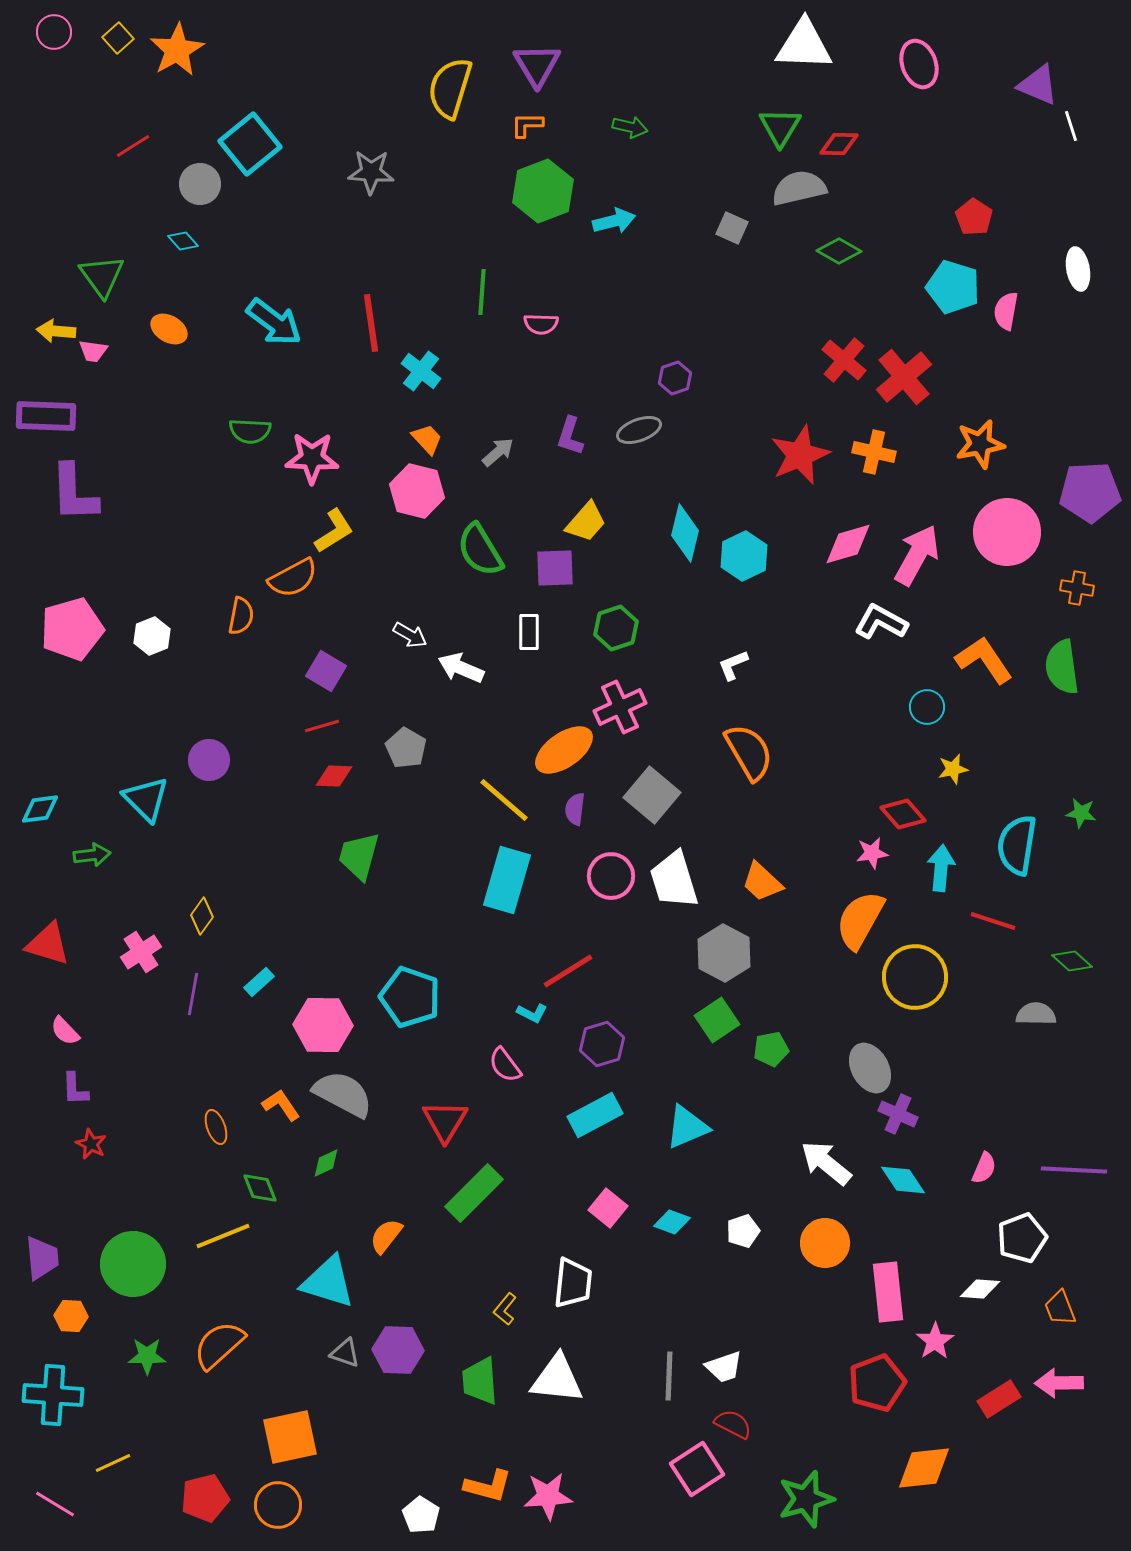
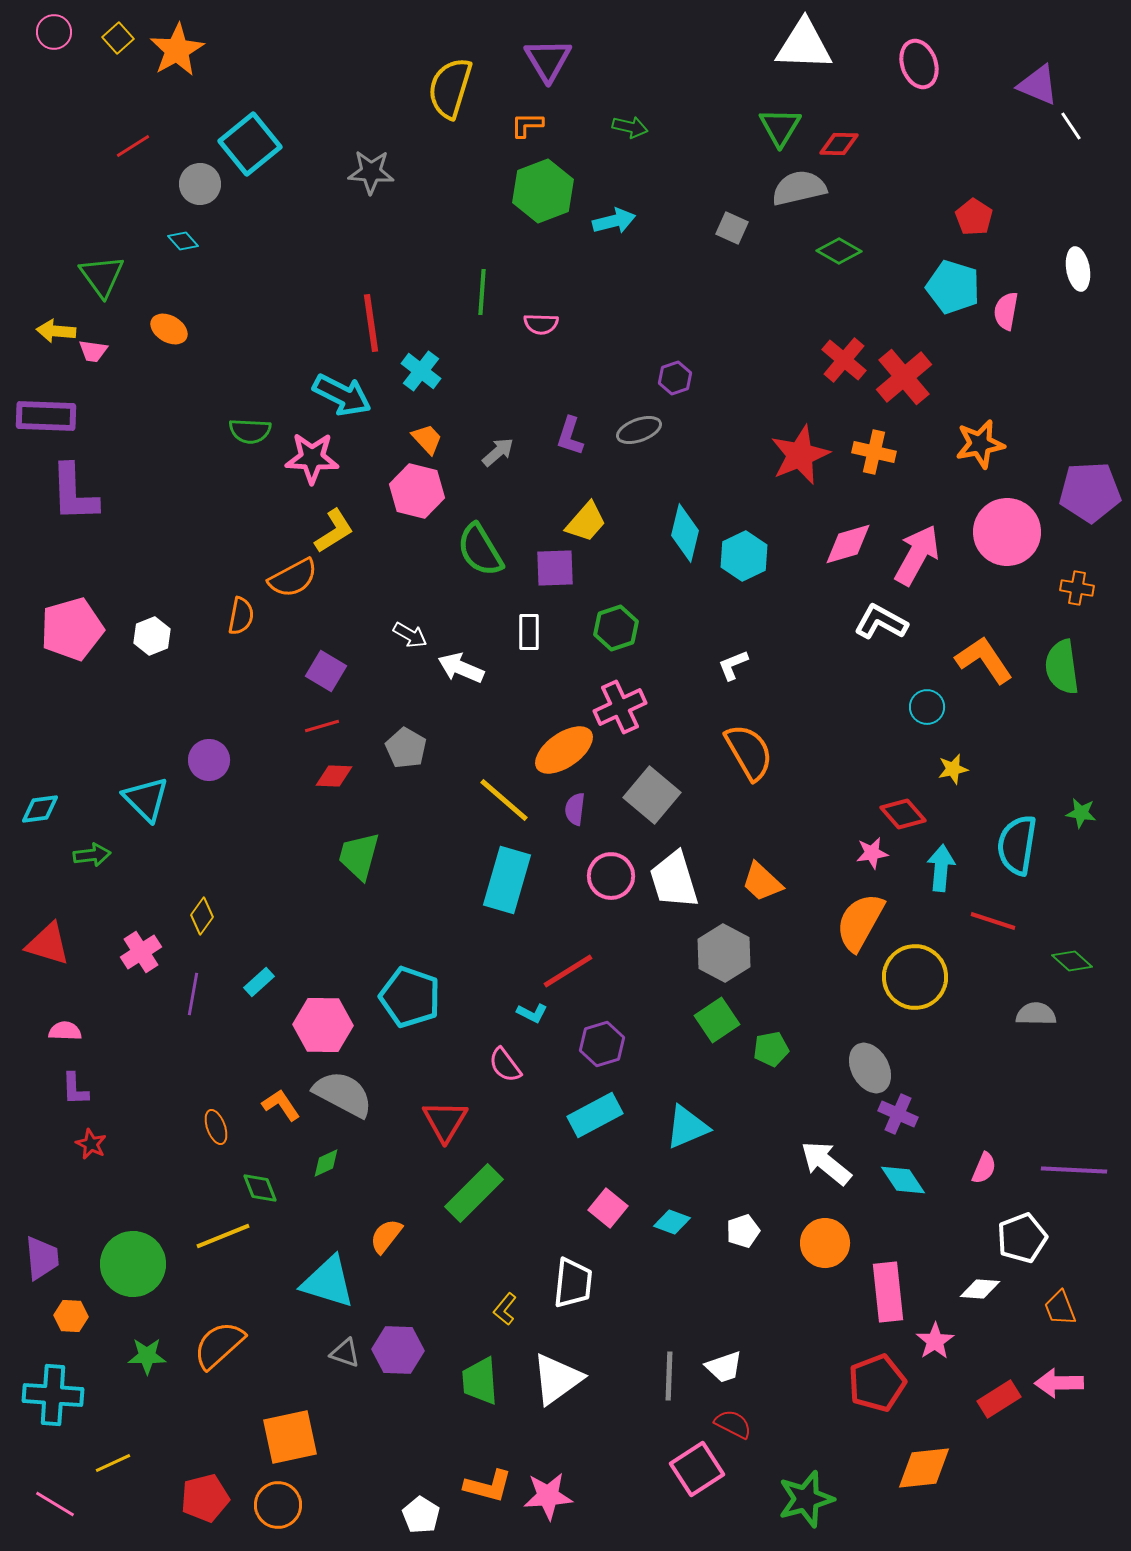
purple triangle at (537, 65): moved 11 px right, 5 px up
white line at (1071, 126): rotated 16 degrees counterclockwise
cyan arrow at (274, 322): moved 68 px right, 73 px down; rotated 10 degrees counterclockwise
orange semicircle at (860, 920): moved 2 px down
pink semicircle at (65, 1031): rotated 136 degrees clockwise
white triangle at (557, 1379): rotated 42 degrees counterclockwise
